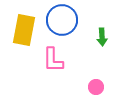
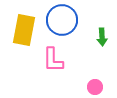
pink circle: moved 1 px left
